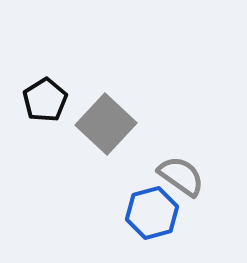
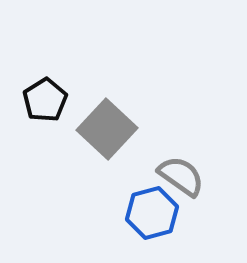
gray square: moved 1 px right, 5 px down
